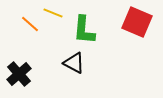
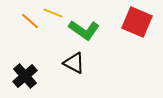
orange line: moved 3 px up
green L-shape: rotated 60 degrees counterclockwise
black cross: moved 6 px right, 2 px down
